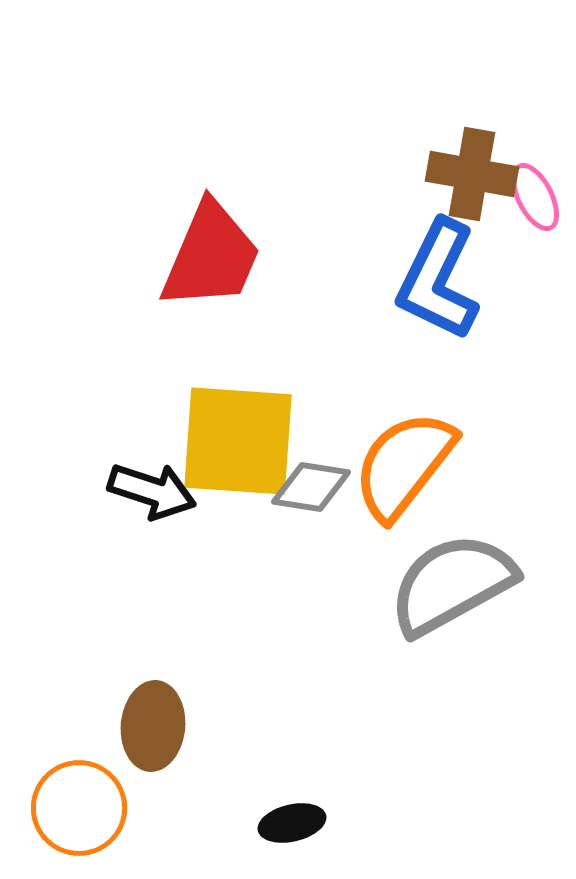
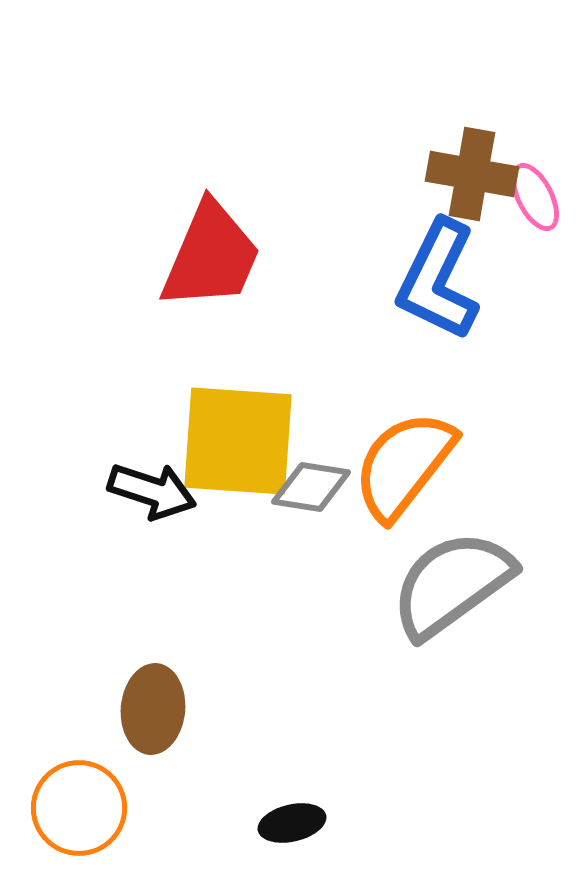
gray semicircle: rotated 7 degrees counterclockwise
brown ellipse: moved 17 px up
